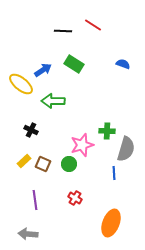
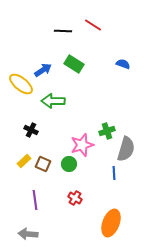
green cross: rotated 21 degrees counterclockwise
